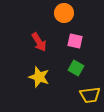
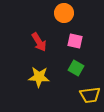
yellow star: rotated 15 degrees counterclockwise
